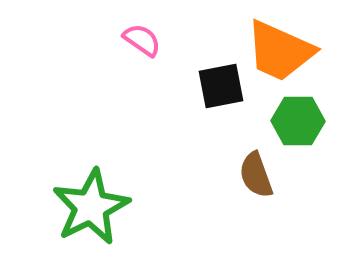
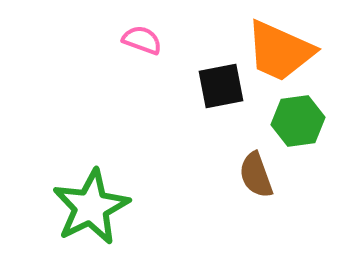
pink semicircle: rotated 15 degrees counterclockwise
green hexagon: rotated 9 degrees counterclockwise
